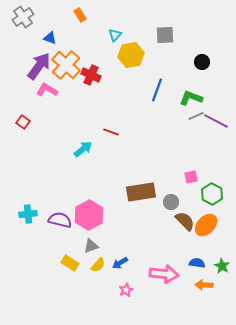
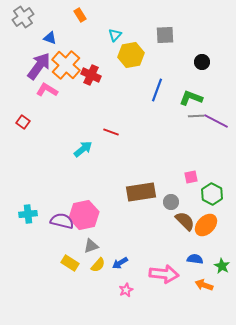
gray line: rotated 21 degrees clockwise
pink hexagon: moved 5 px left; rotated 16 degrees clockwise
purple semicircle: moved 2 px right, 1 px down
blue semicircle: moved 2 px left, 4 px up
orange arrow: rotated 18 degrees clockwise
